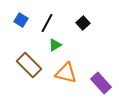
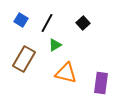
brown rectangle: moved 5 px left, 6 px up; rotated 75 degrees clockwise
purple rectangle: rotated 50 degrees clockwise
